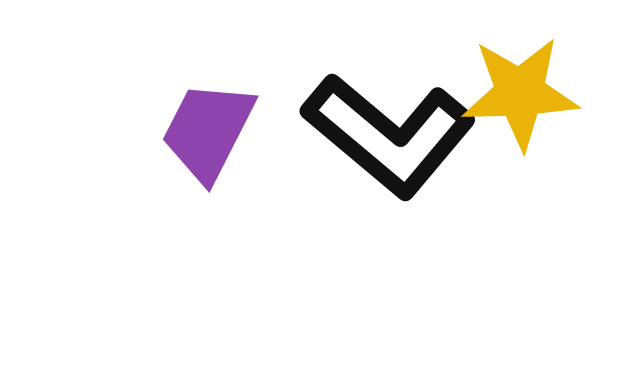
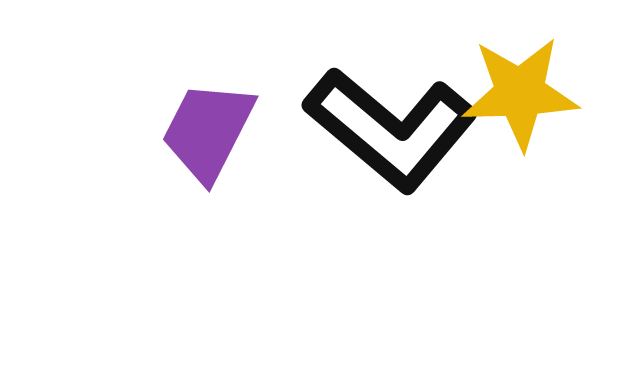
black L-shape: moved 2 px right, 6 px up
